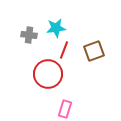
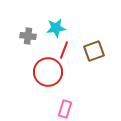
gray cross: moved 1 px left, 1 px down
red circle: moved 2 px up
